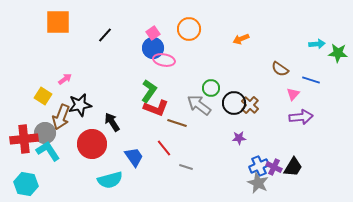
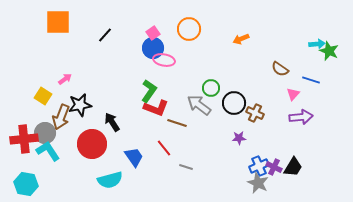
green star: moved 9 px left, 2 px up; rotated 18 degrees clockwise
brown cross: moved 5 px right, 8 px down; rotated 18 degrees counterclockwise
